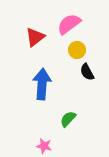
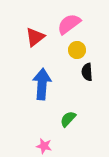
black semicircle: rotated 24 degrees clockwise
